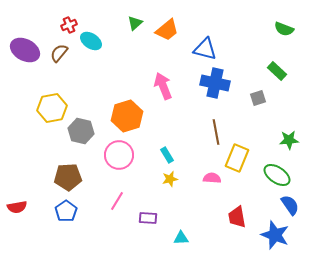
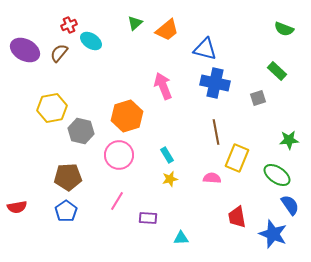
blue star: moved 2 px left, 1 px up
